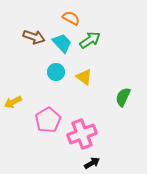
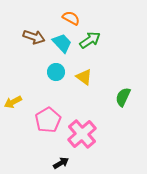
pink cross: rotated 20 degrees counterclockwise
black arrow: moved 31 px left
